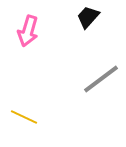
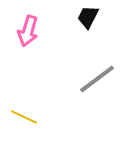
black trapezoid: rotated 15 degrees counterclockwise
gray line: moved 4 px left
